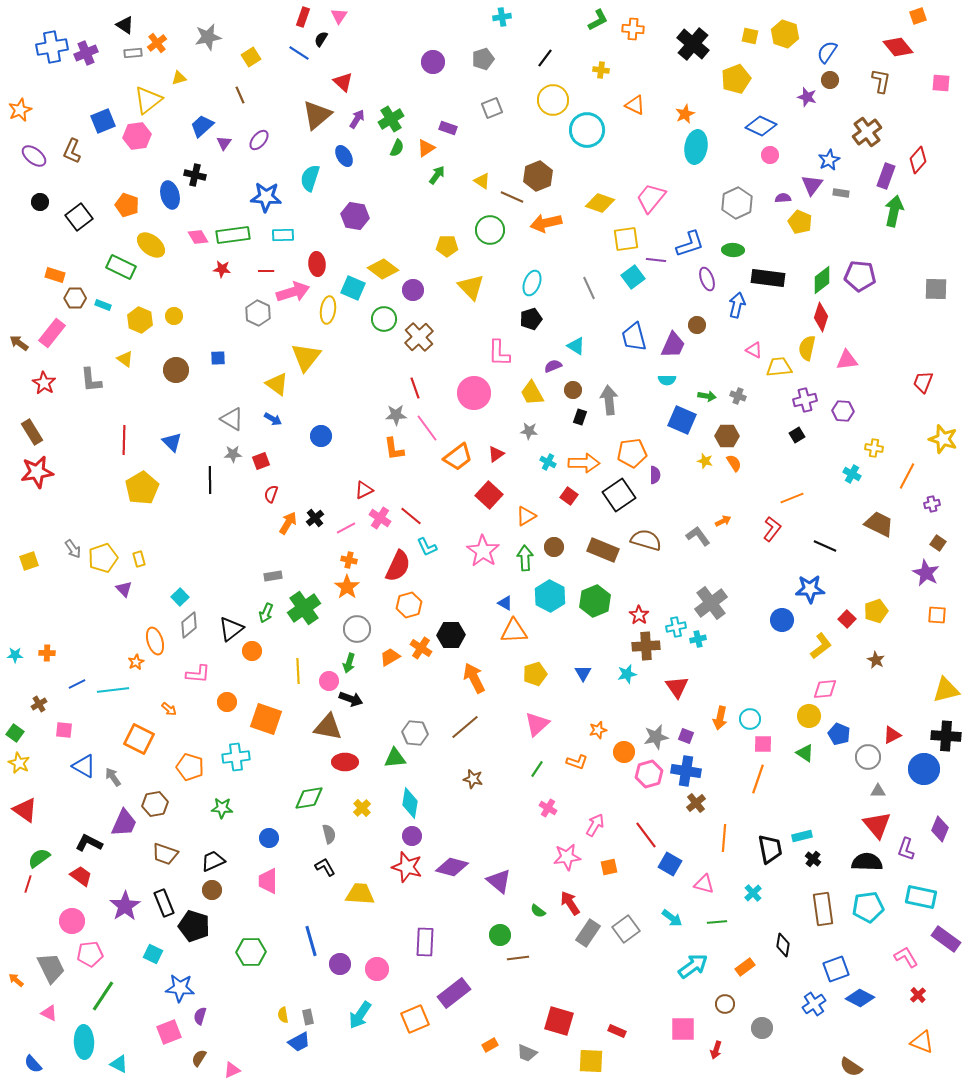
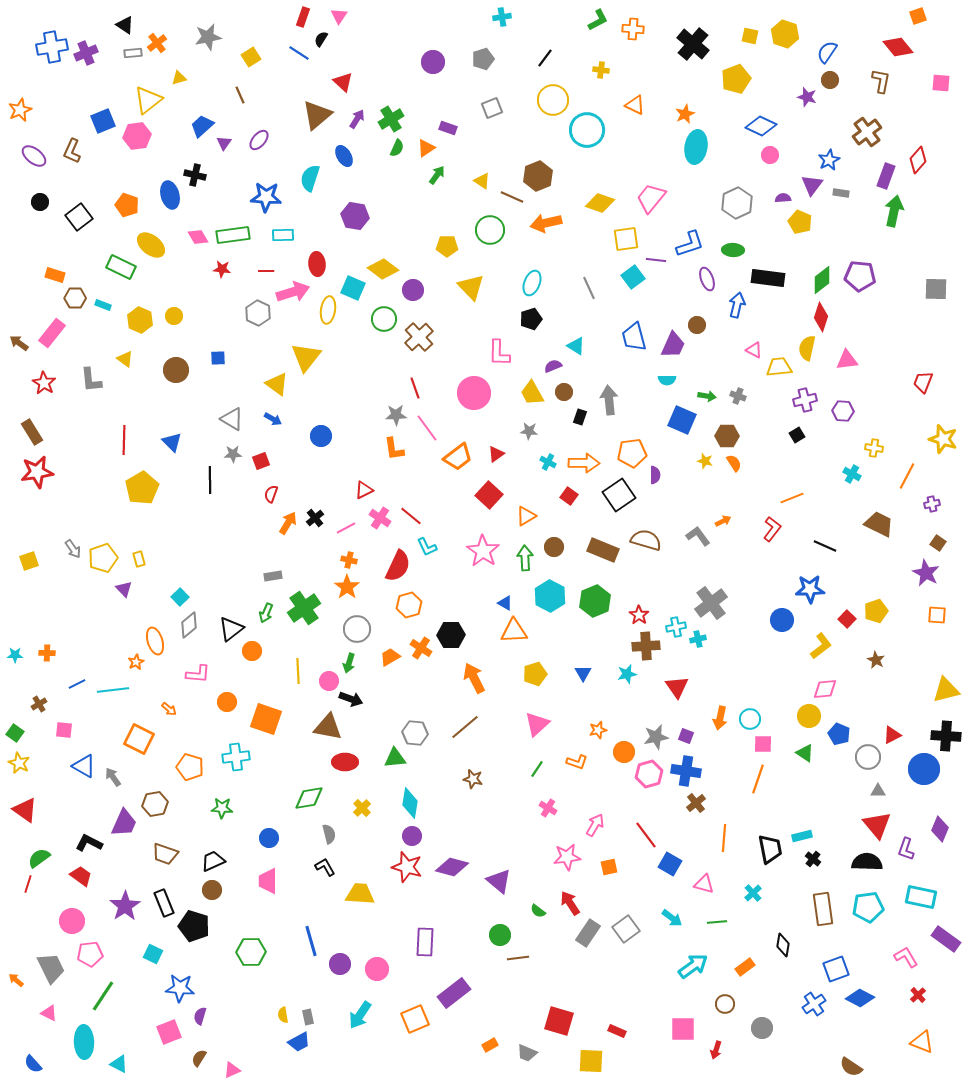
brown circle at (573, 390): moved 9 px left, 2 px down
